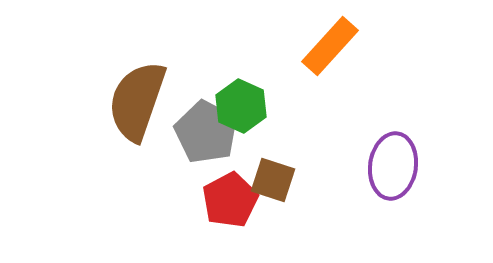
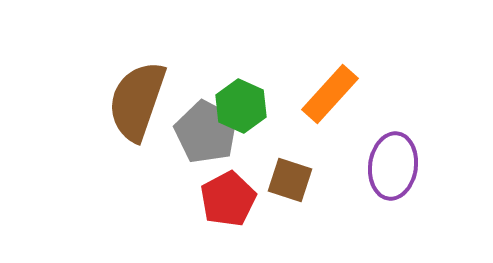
orange rectangle: moved 48 px down
brown square: moved 17 px right
red pentagon: moved 2 px left, 1 px up
